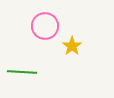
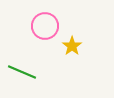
green line: rotated 20 degrees clockwise
